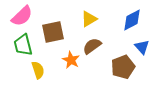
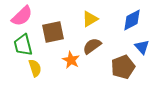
yellow triangle: moved 1 px right
yellow semicircle: moved 3 px left, 2 px up
